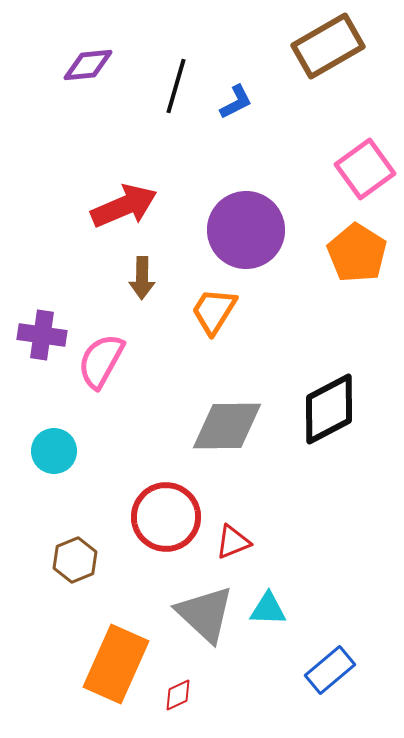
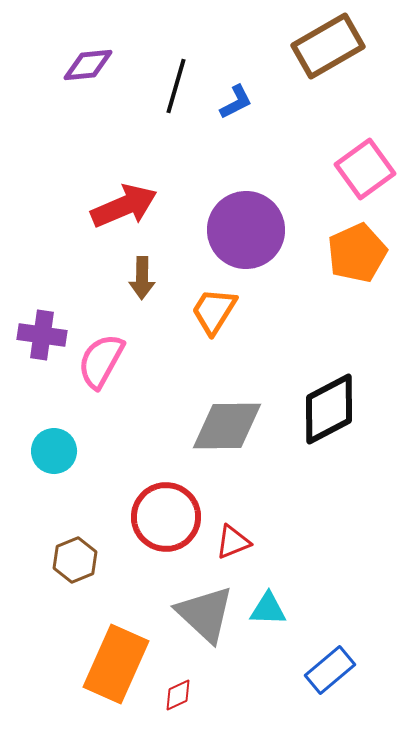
orange pentagon: rotated 16 degrees clockwise
